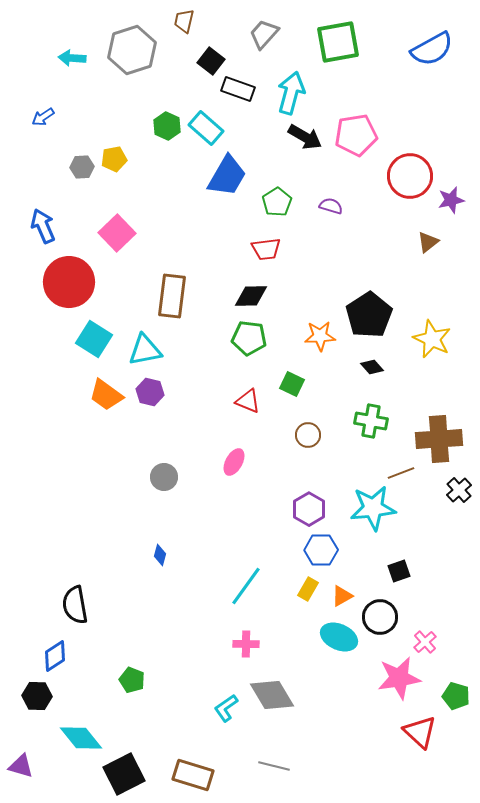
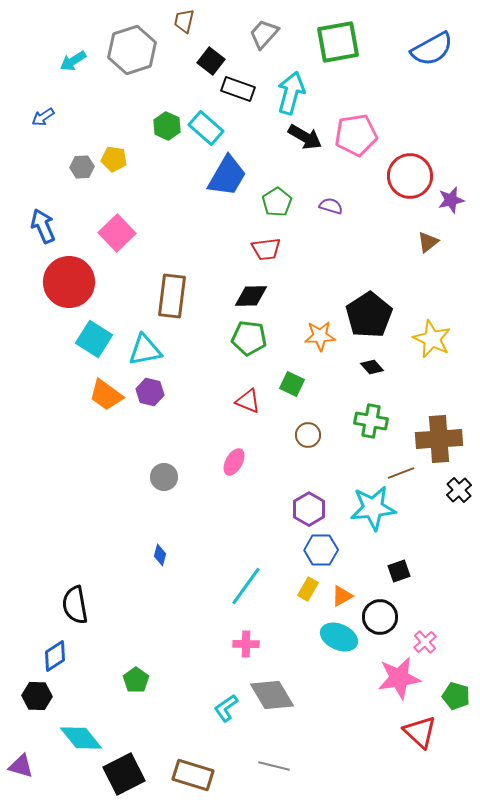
cyan arrow at (72, 58): moved 1 px right, 3 px down; rotated 36 degrees counterclockwise
yellow pentagon at (114, 159): rotated 20 degrees clockwise
green pentagon at (132, 680): moved 4 px right; rotated 15 degrees clockwise
